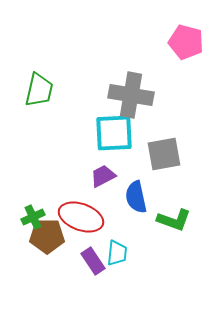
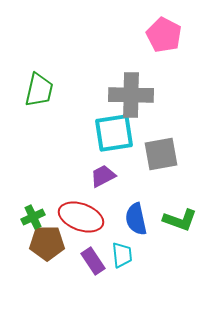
pink pentagon: moved 22 px left, 7 px up; rotated 12 degrees clockwise
gray cross: rotated 9 degrees counterclockwise
cyan square: rotated 6 degrees counterclockwise
gray square: moved 3 px left
blue semicircle: moved 22 px down
green L-shape: moved 6 px right
brown pentagon: moved 7 px down
cyan trapezoid: moved 5 px right, 2 px down; rotated 12 degrees counterclockwise
